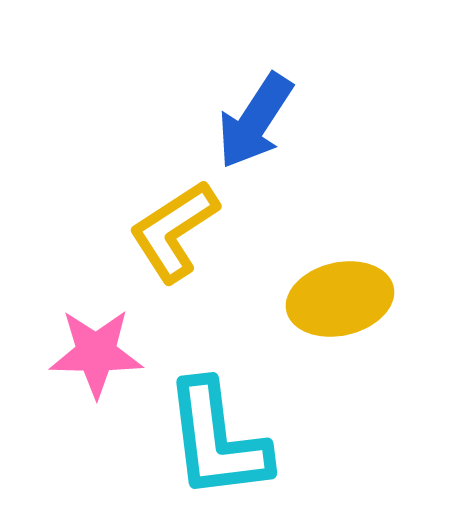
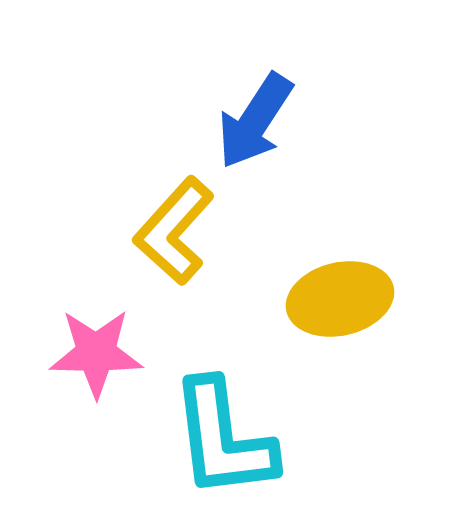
yellow L-shape: rotated 15 degrees counterclockwise
cyan L-shape: moved 6 px right, 1 px up
